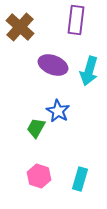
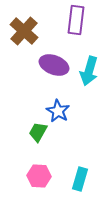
brown cross: moved 4 px right, 4 px down
purple ellipse: moved 1 px right
green trapezoid: moved 2 px right, 4 px down
pink hexagon: rotated 15 degrees counterclockwise
